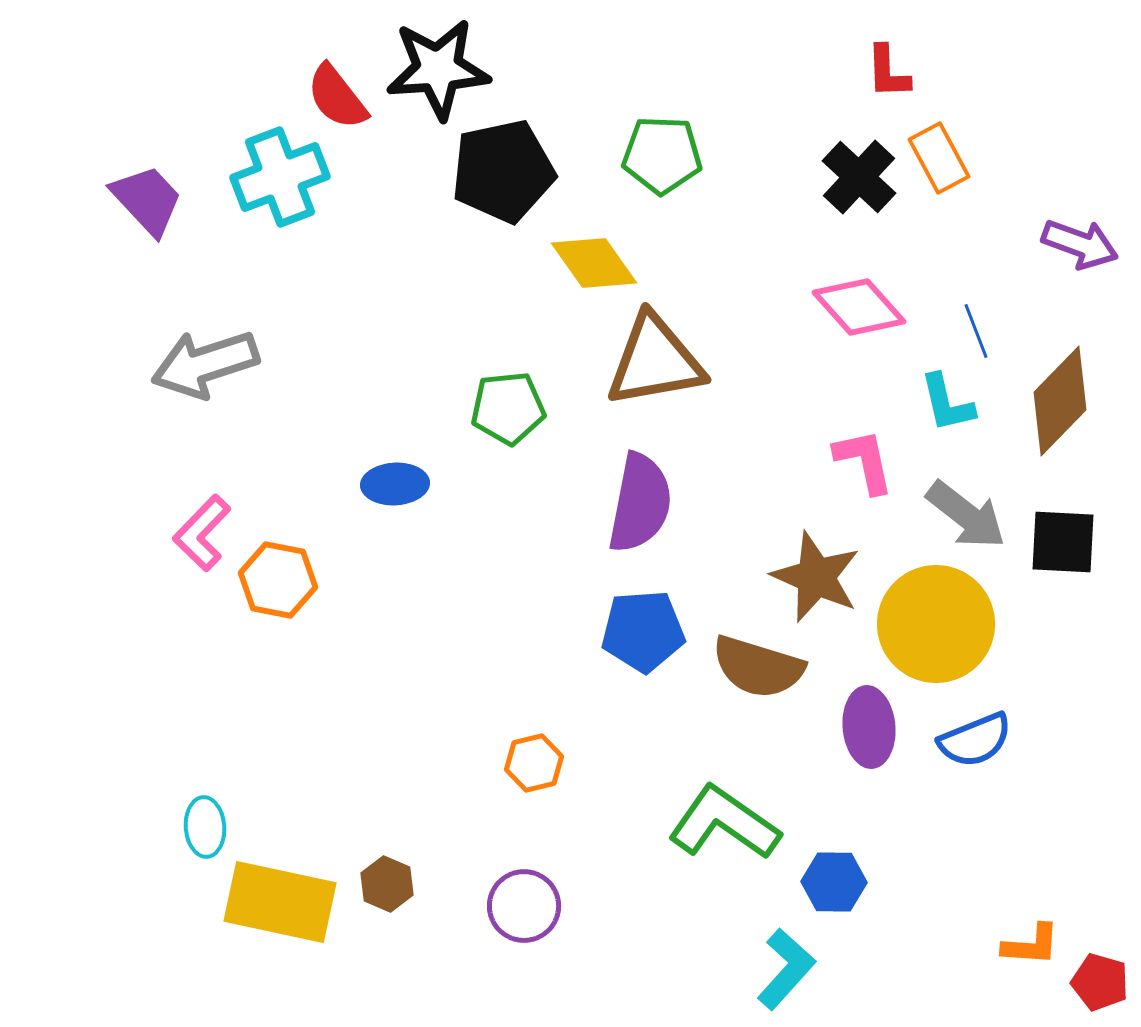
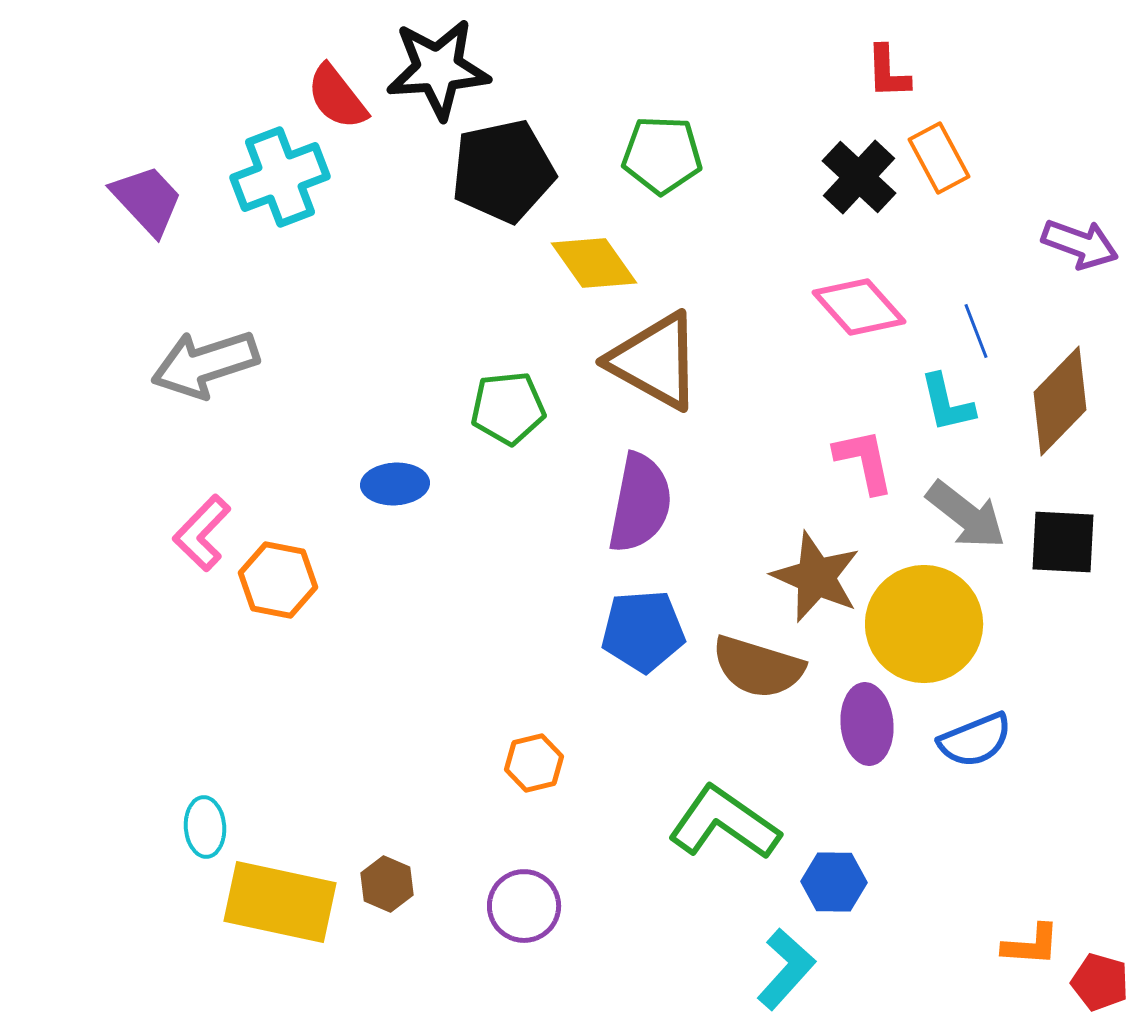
brown triangle at (655, 361): rotated 39 degrees clockwise
yellow circle at (936, 624): moved 12 px left
purple ellipse at (869, 727): moved 2 px left, 3 px up
